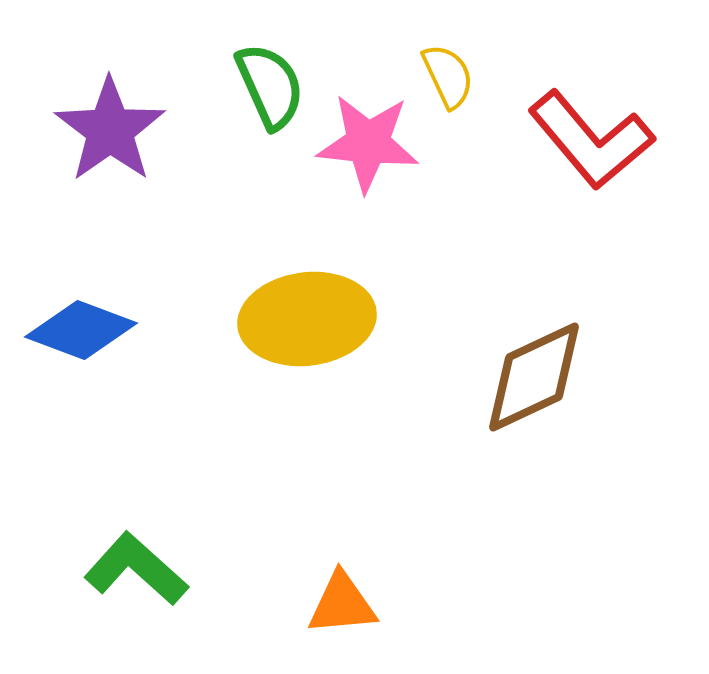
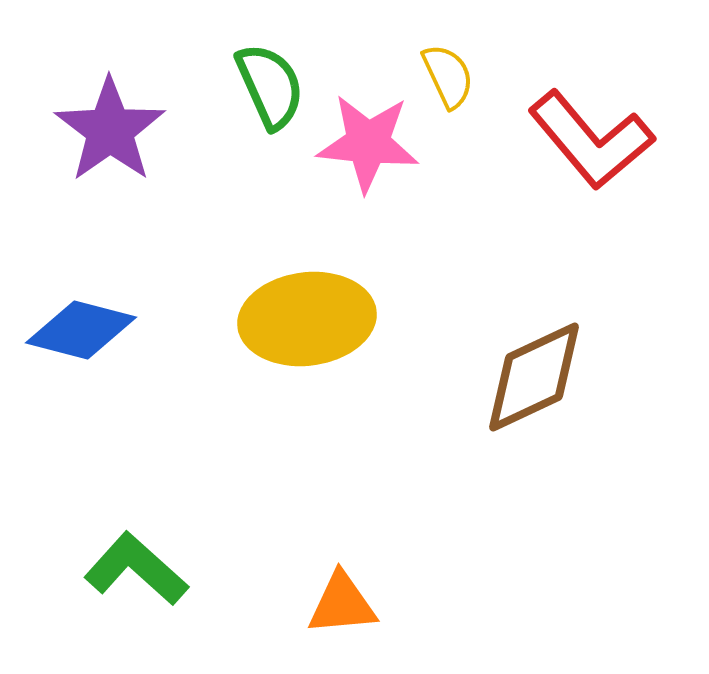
blue diamond: rotated 6 degrees counterclockwise
